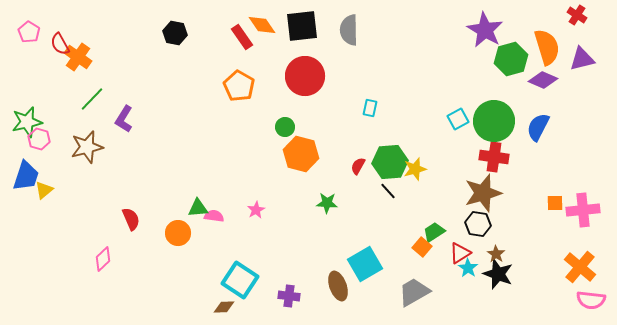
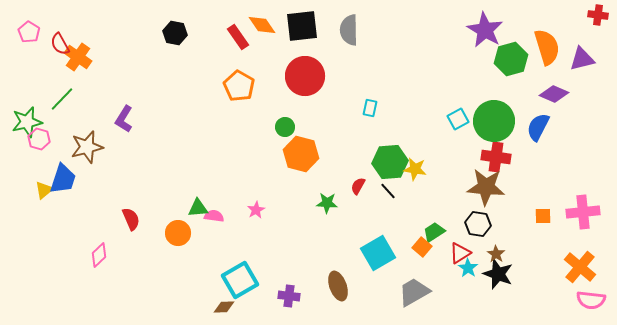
red cross at (577, 15): moved 21 px right; rotated 24 degrees counterclockwise
red rectangle at (242, 37): moved 4 px left
purple diamond at (543, 80): moved 11 px right, 14 px down
green line at (92, 99): moved 30 px left
red cross at (494, 157): moved 2 px right
red semicircle at (358, 166): moved 20 px down
yellow star at (415, 169): rotated 25 degrees clockwise
blue trapezoid at (26, 176): moved 37 px right, 3 px down
brown star at (483, 193): moved 3 px right, 6 px up; rotated 21 degrees clockwise
orange square at (555, 203): moved 12 px left, 13 px down
pink cross at (583, 210): moved 2 px down
pink diamond at (103, 259): moved 4 px left, 4 px up
cyan square at (365, 264): moved 13 px right, 11 px up
cyan square at (240, 280): rotated 27 degrees clockwise
